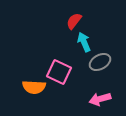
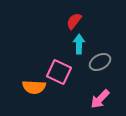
cyan arrow: moved 5 px left, 2 px down; rotated 24 degrees clockwise
pink arrow: rotated 30 degrees counterclockwise
